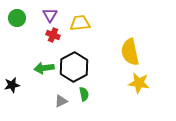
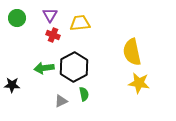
yellow semicircle: moved 2 px right
black star: rotated 14 degrees clockwise
